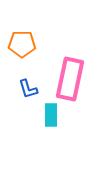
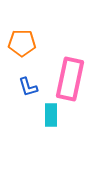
orange pentagon: moved 1 px up
blue L-shape: moved 2 px up
